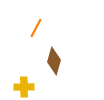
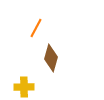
brown diamond: moved 3 px left, 3 px up
